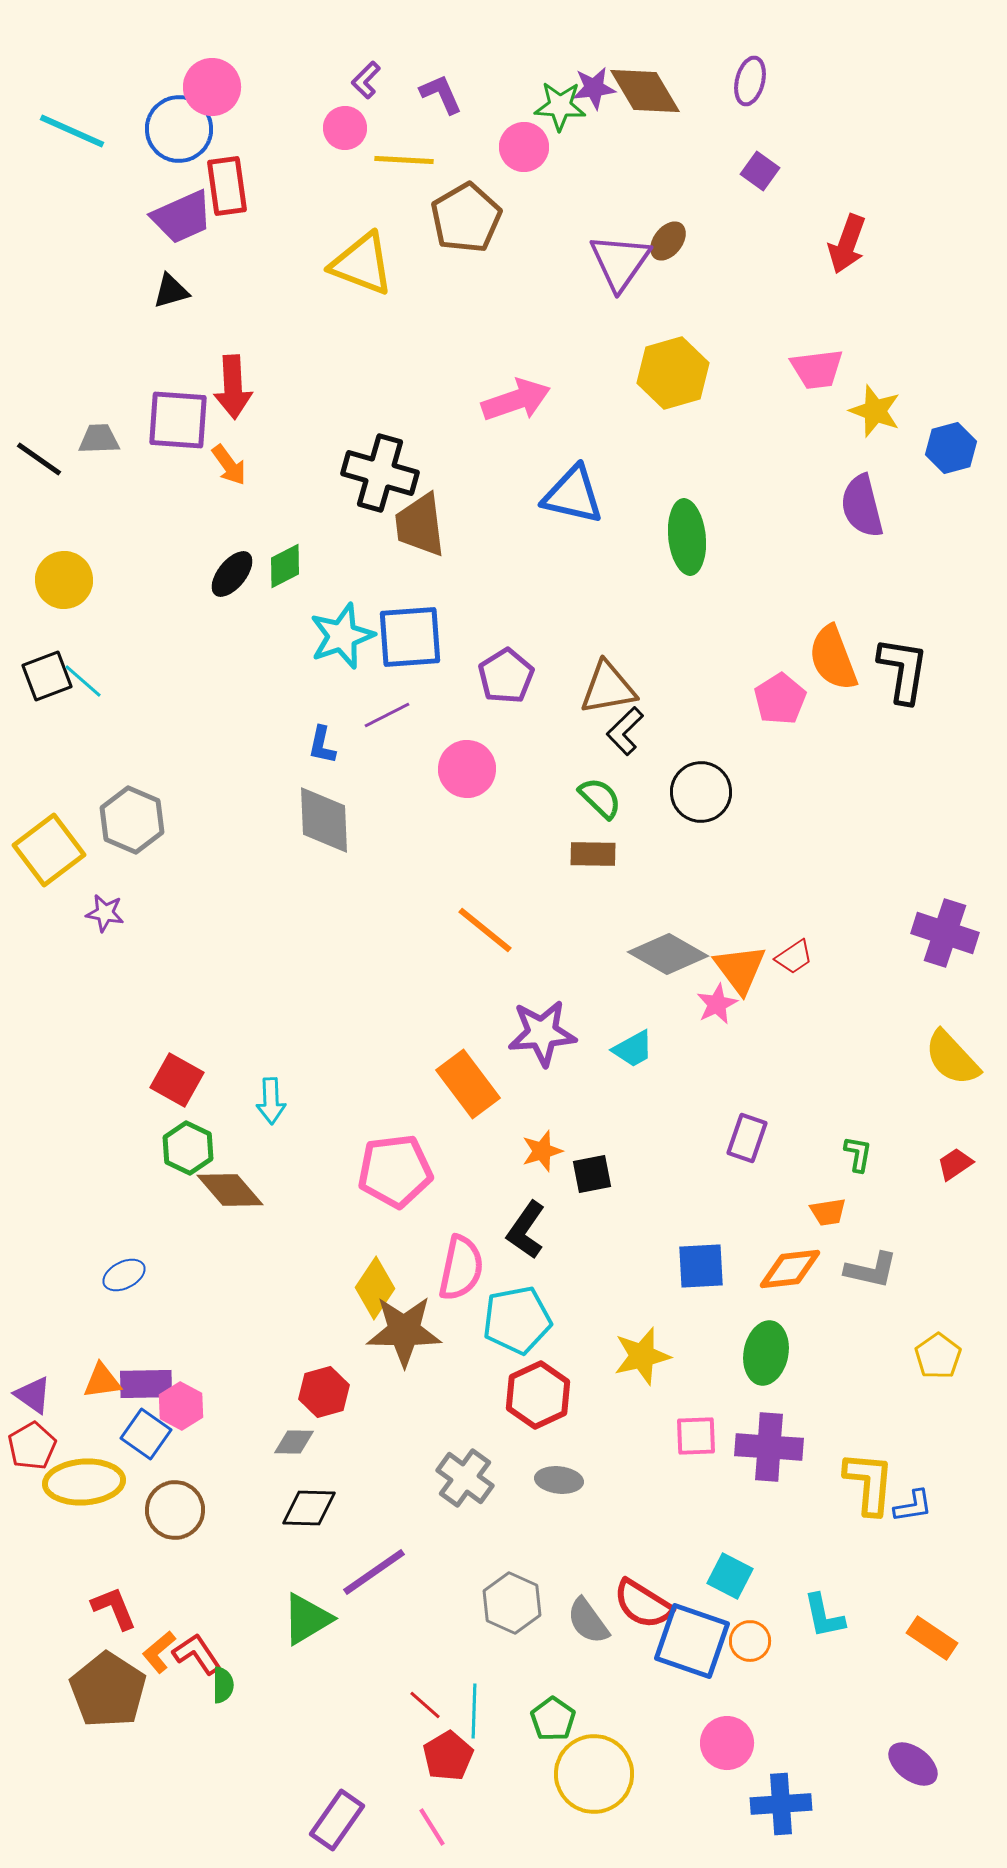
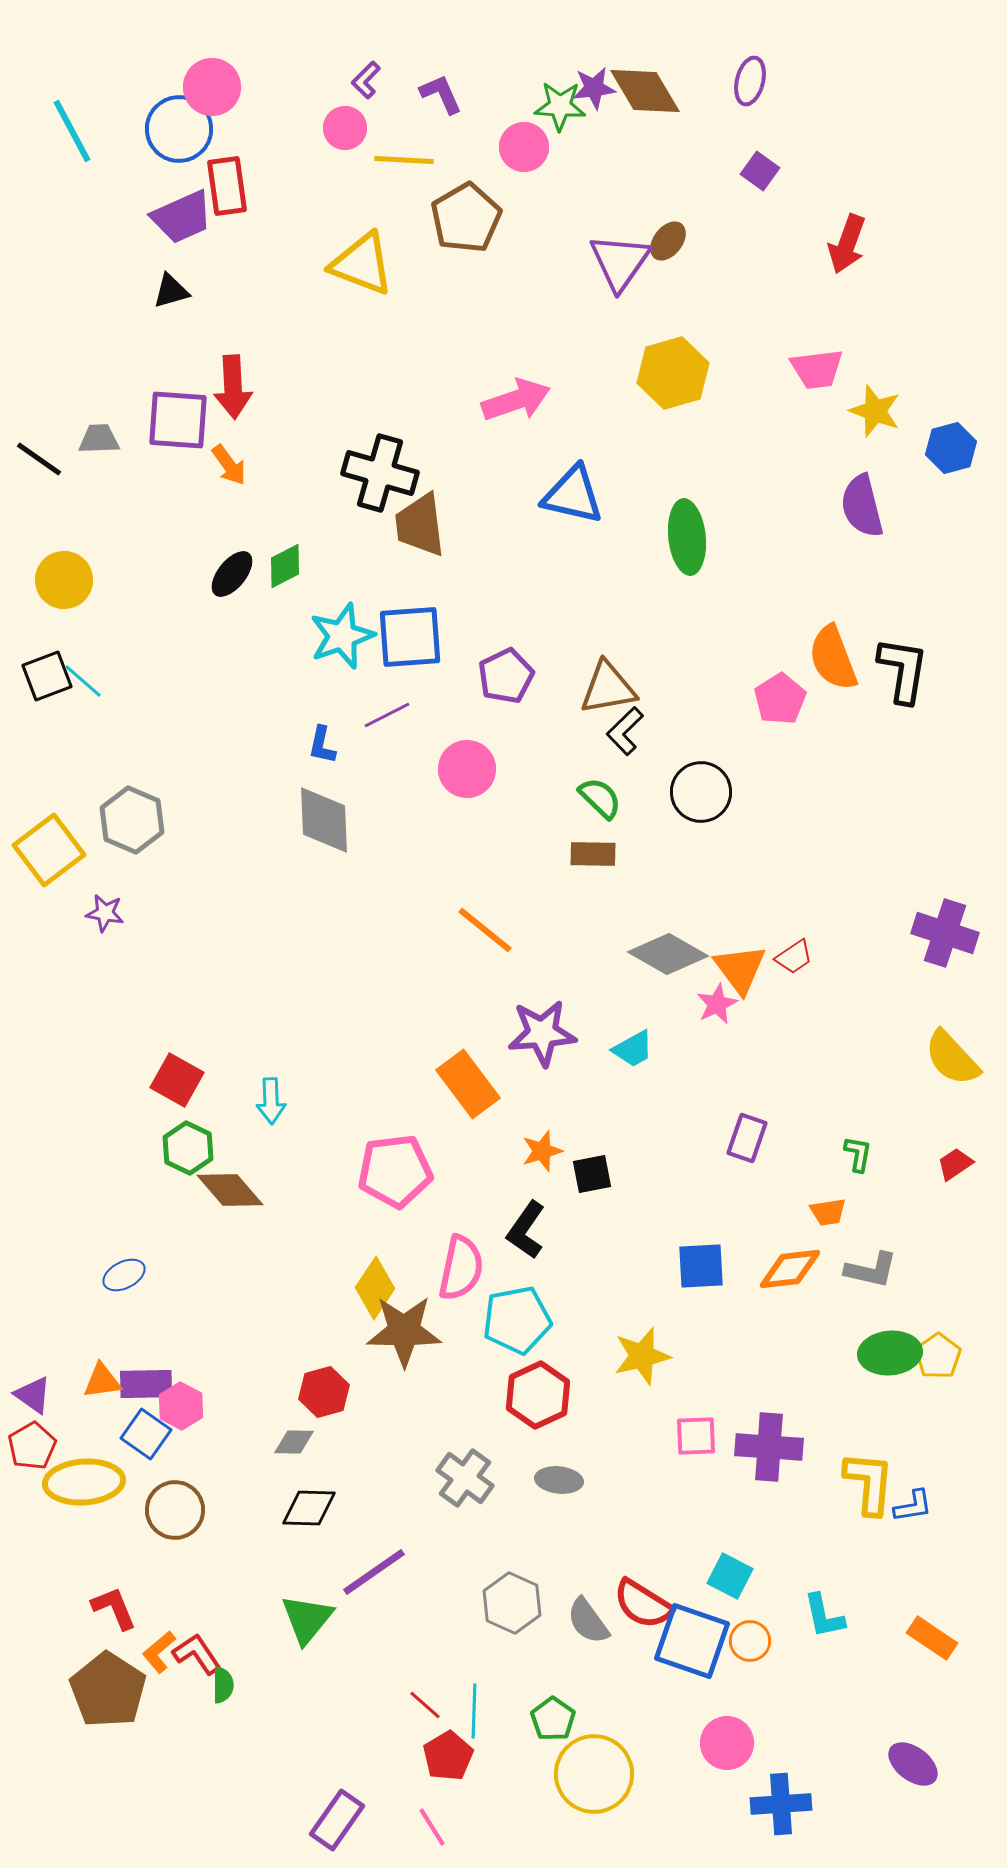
cyan line at (72, 131): rotated 38 degrees clockwise
purple pentagon at (506, 676): rotated 6 degrees clockwise
green ellipse at (766, 1353): moved 124 px right; rotated 74 degrees clockwise
green triangle at (307, 1619): rotated 20 degrees counterclockwise
